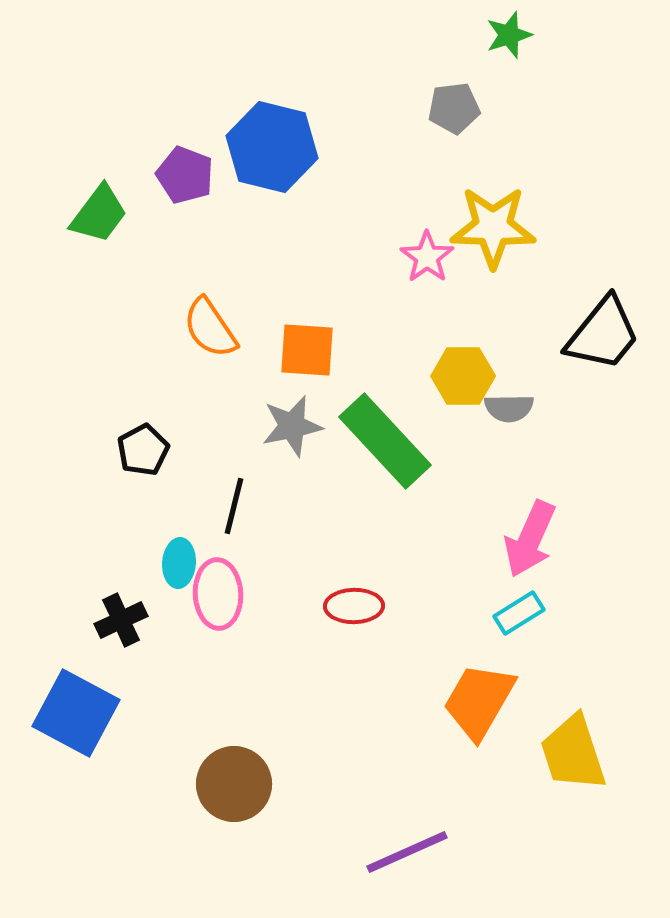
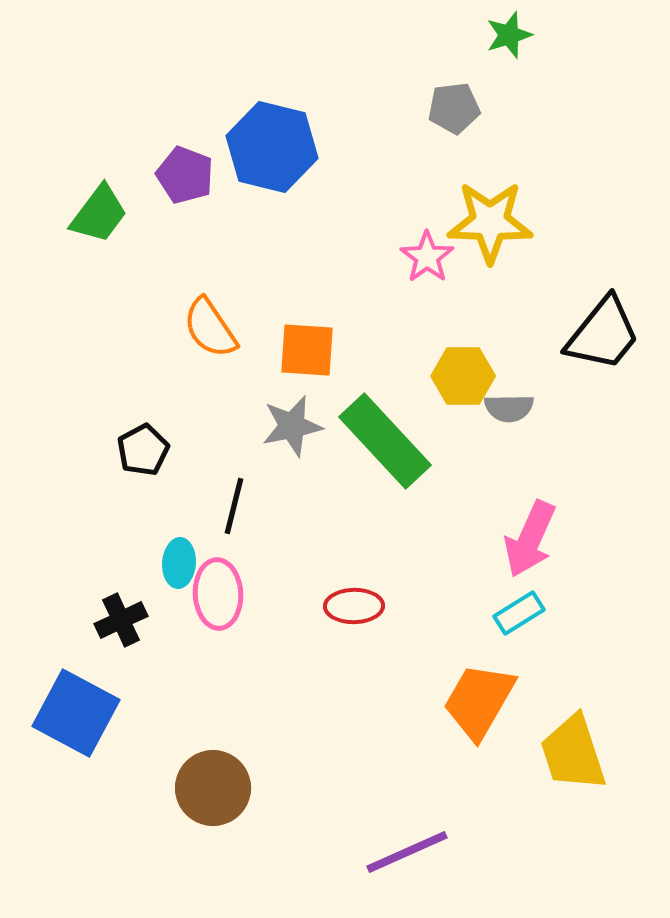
yellow star: moved 3 px left, 5 px up
brown circle: moved 21 px left, 4 px down
